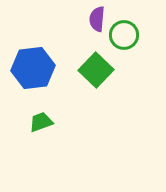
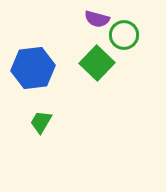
purple semicircle: rotated 80 degrees counterclockwise
green square: moved 1 px right, 7 px up
green trapezoid: rotated 40 degrees counterclockwise
